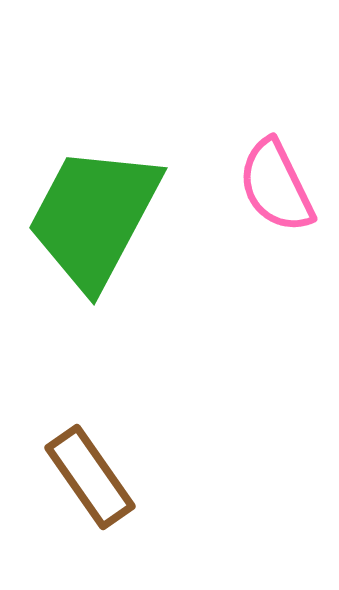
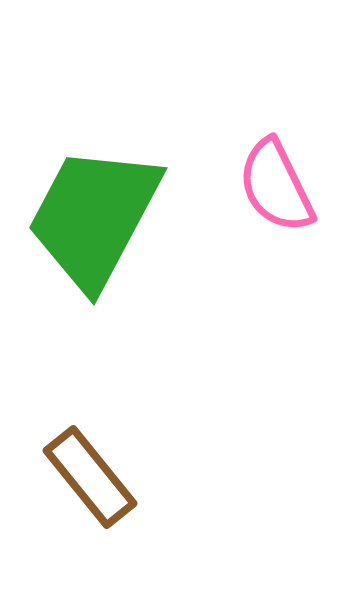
brown rectangle: rotated 4 degrees counterclockwise
